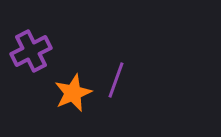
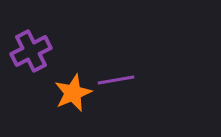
purple line: rotated 60 degrees clockwise
